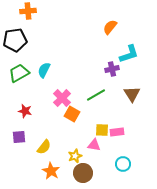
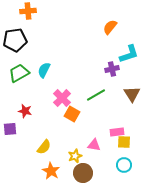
yellow square: moved 22 px right, 12 px down
purple square: moved 9 px left, 8 px up
cyan circle: moved 1 px right, 1 px down
